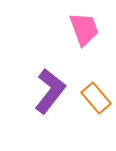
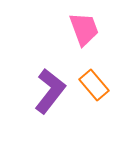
orange rectangle: moved 2 px left, 13 px up
